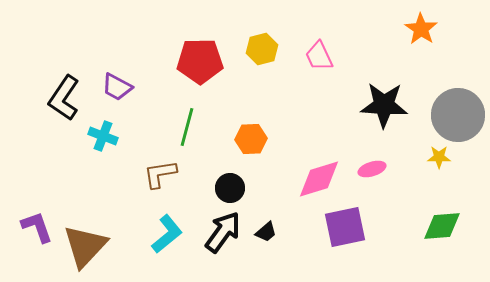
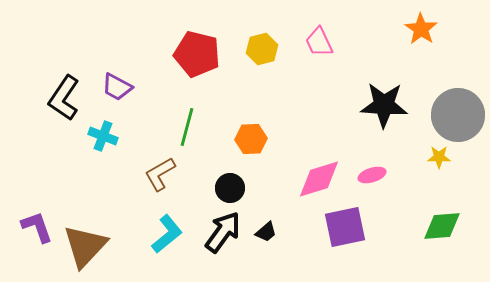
pink trapezoid: moved 14 px up
red pentagon: moved 3 px left, 7 px up; rotated 15 degrees clockwise
pink ellipse: moved 6 px down
brown L-shape: rotated 21 degrees counterclockwise
